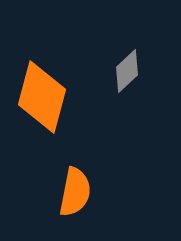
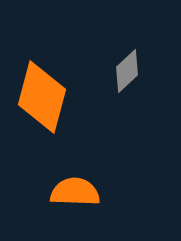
orange semicircle: rotated 99 degrees counterclockwise
